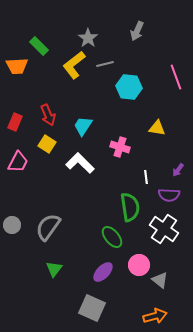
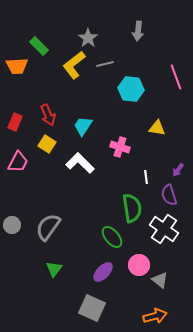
gray arrow: moved 1 px right; rotated 18 degrees counterclockwise
cyan hexagon: moved 2 px right, 2 px down
purple semicircle: rotated 70 degrees clockwise
green semicircle: moved 2 px right, 1 px down
